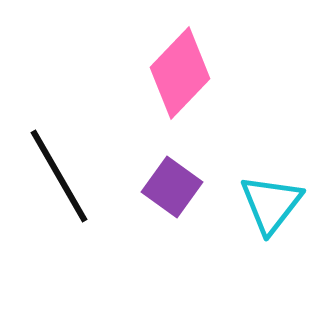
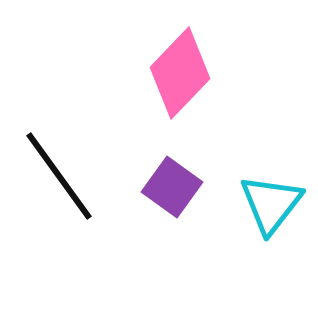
black line: rotated 6 degrees counterclockwise
